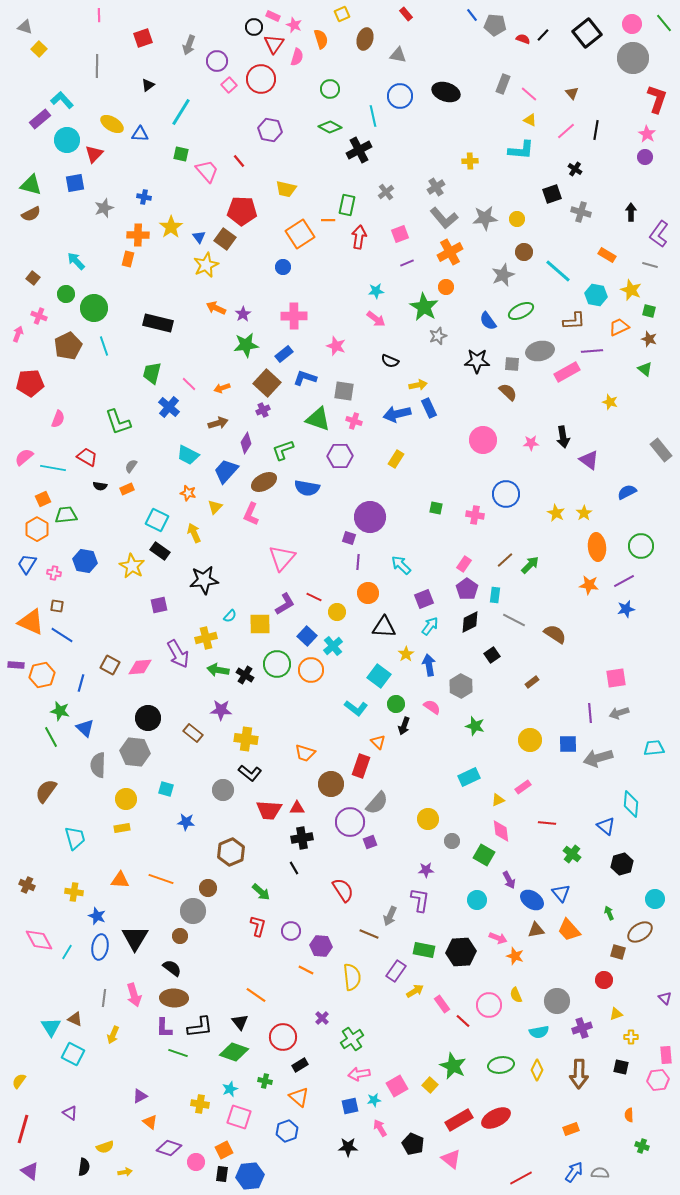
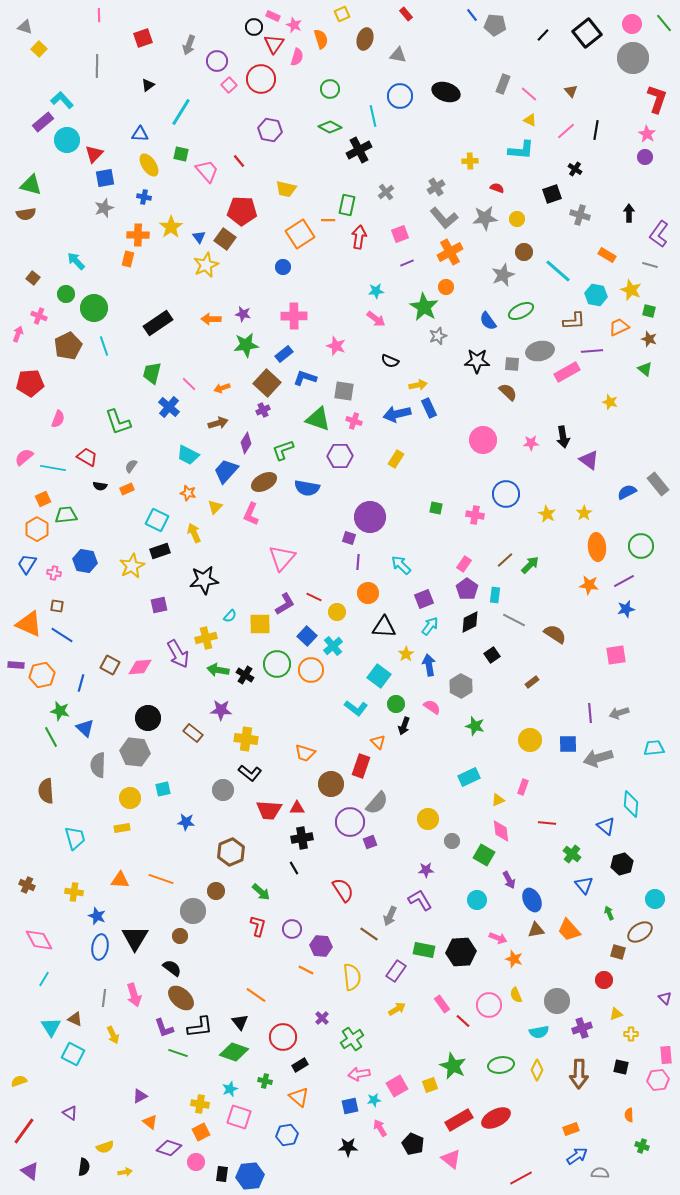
red semicircle at (523, 39): moved 26 px left, 149 px down
brown triangle at (572, 93): moved 1 px left, 2 px up
purple rectangle at (40, 119): moved 3 px right, 3 px down
yellow ellipse at (112, 124): moved 37 px right, 41 px down; rotated 25 degrees clockwise
blue square at (75, 183): moved 30 px right, 5 px up
gray cross at (581, 212): moved 1 px left, 3 px down
black arrow at (631, 212): moved 2 px left, 1 px down
brown semicircle at (31, 214): moved 5 px left; rotated 18 degrees clockwise
orange arrow at (216, 308): moved 5 px left, 11 px down; rotated 24 degrees counterclockwise
purple star at (243, 314): rotated 28 degrees counterclockwise
black rectangle at (158, 323): rotated 48 degrees counterclockwise
gray rectangle at (661, 450): moved 3 px left, 34 px down
yellow star at (556, 513): moved 9 px left, 1 px down
black rectangle at (160, 551): rotated 54 degrees counterclockwise
yellow star at (132, 566): rotated 15 degrees clockwise
orange triangle at (31, 622): moved 2 px left, 2 px down
pink square at (616, 678): moved 23 px up
pink rectangle at (523, 787): rotated 35 degrees counterclockwise
cyan square at (166, 789): moved 3 px left; rotated 28 degrees counterclockwise
brown semicircle at (46, 791): rotated 40 degrees counterclockwise
yellow circle at (126, 799): moved 4 px right, 1 px up
brown circle at (208, 888): moved 8 px right, 3 px down
blue triangle at (561, 893): moved 23 px right, 8 px up
purple L-shape at (420, 900): rotated 40 degrees counterclockwise
blue ellipse at (532, 900): rotated 30 degrees clockwise
purple circle at (291, 931): moved 1 px right, 2 px up
brown line at (369, 934): rotated 12 degrees clockwise
cyan line at (67, 952): moved 23 px left, 27 px down
orange star at (515, 956): moved 1 px left, 3 px down
yellow arrow at (415, 991): moved 18 px left, 18 px down
brown ellipse at (174, 998): moved 7 px right; rotated 40 degrees clockwise
purple L-shape at (164, 1028): rotated 20 degrees counterclockwise
yellow arrow at (113, 1035): rotated 48 degrees counterclockwise
yellow cross at (631, 1037): moved 3 px up
yellow semicircle at (19, 1081): rotated 35 degrees clockwise
yellow square at (430, 1085): rotated 28 degrees clockwise
red line at (23, 1129): moved 1 px right, 2 px down; rotated 20 degrees clockwise
blue hexagon at (287, 1131): moved 4 px down; rotated 10 degrees clockwise
orange square at (224, 1150): moved 23 px left, 18 px up
blue arrow at (574, 1172): moved 3 px right, 16 px up; rotated 20 degrees clockwise
